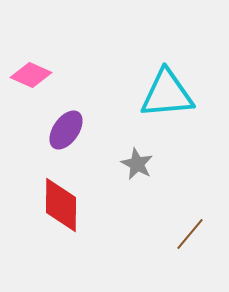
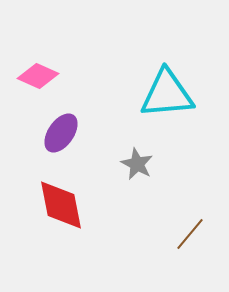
pink diamond: moved 7 px right, 1 px down
purple ellipse: moved 5 px left, 3 px down
red diamond: rotated 12 degrees counterclockwise
